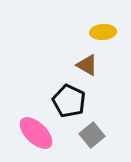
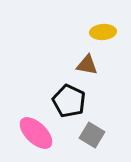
brown triangle: rotated 20 degrees counterclockwise
gray square: rotated 20 degrees counterclockwise
